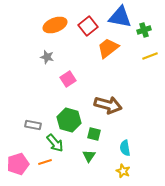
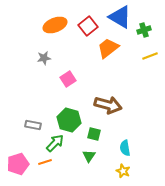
blue triangle: rotated 20 degrees clockwise
gray star: moved 3 px left, 1 px down; rotated 24 degrees counterclockwise
green arrow: rotated 96 degrees counterclockwise
